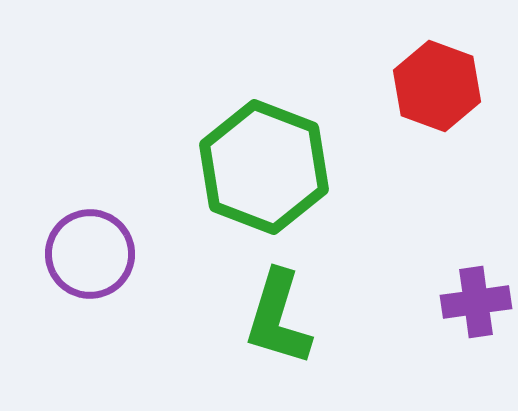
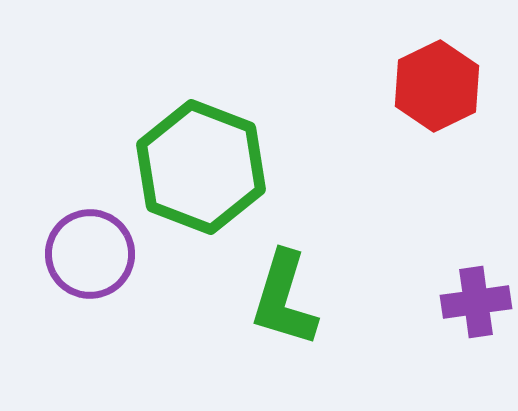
red hexagon: rotated 14 degrees clockwise
green hexagon: moved 63 px left
green L-shape: moved 6 px right, 19 px up
